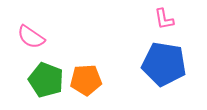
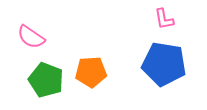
orange pentagon: moved 5 px right, 8 px up
